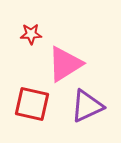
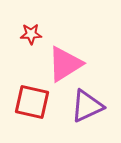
red square: moved 2 px up
